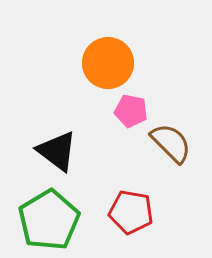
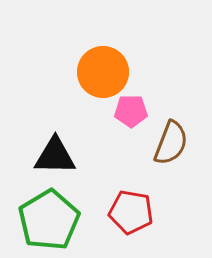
orange circle: moved 5 px left, 9 px down
pink pentagon: rotated 12 degrees counterclockwise
brown semicircle: rotated 66 degrees clockwise
black triangle: moved 2 px left, 5 px down; rotated 36 degrees counterclockwise
